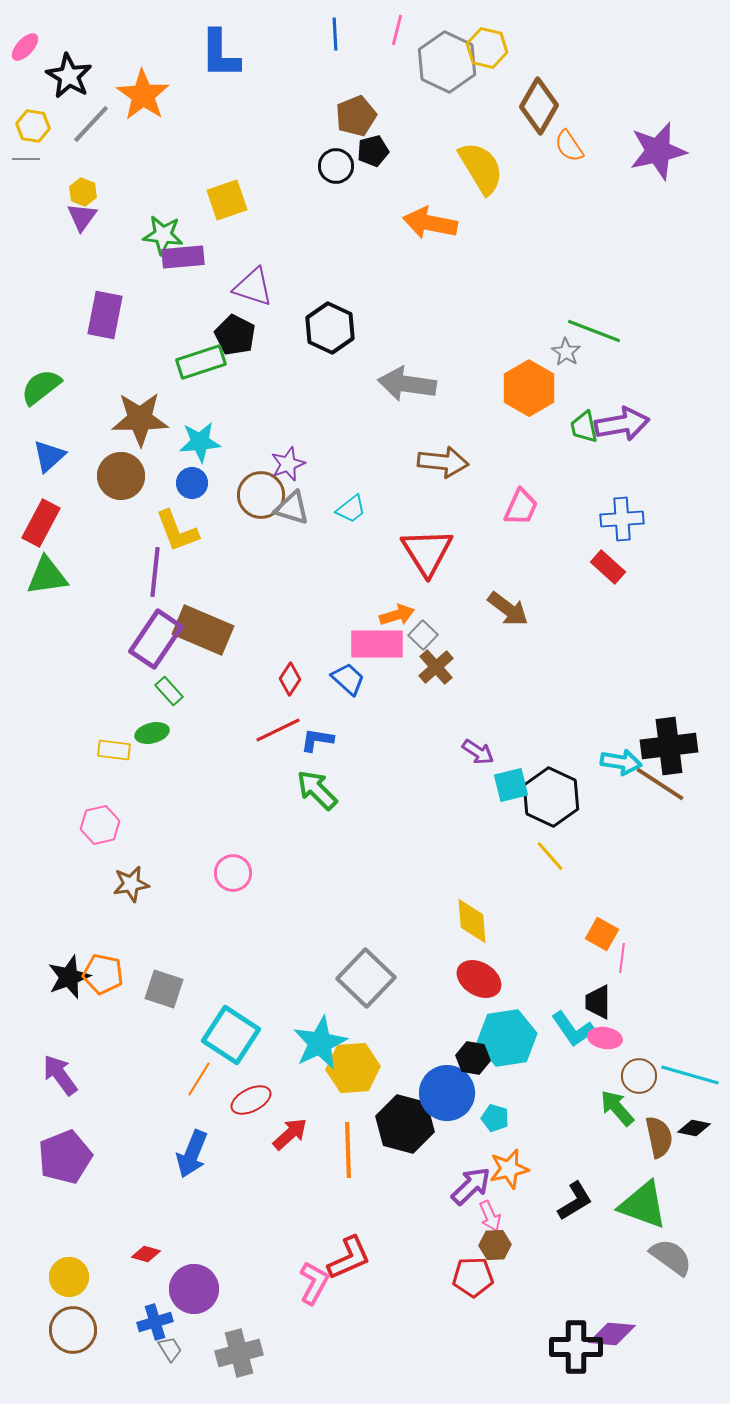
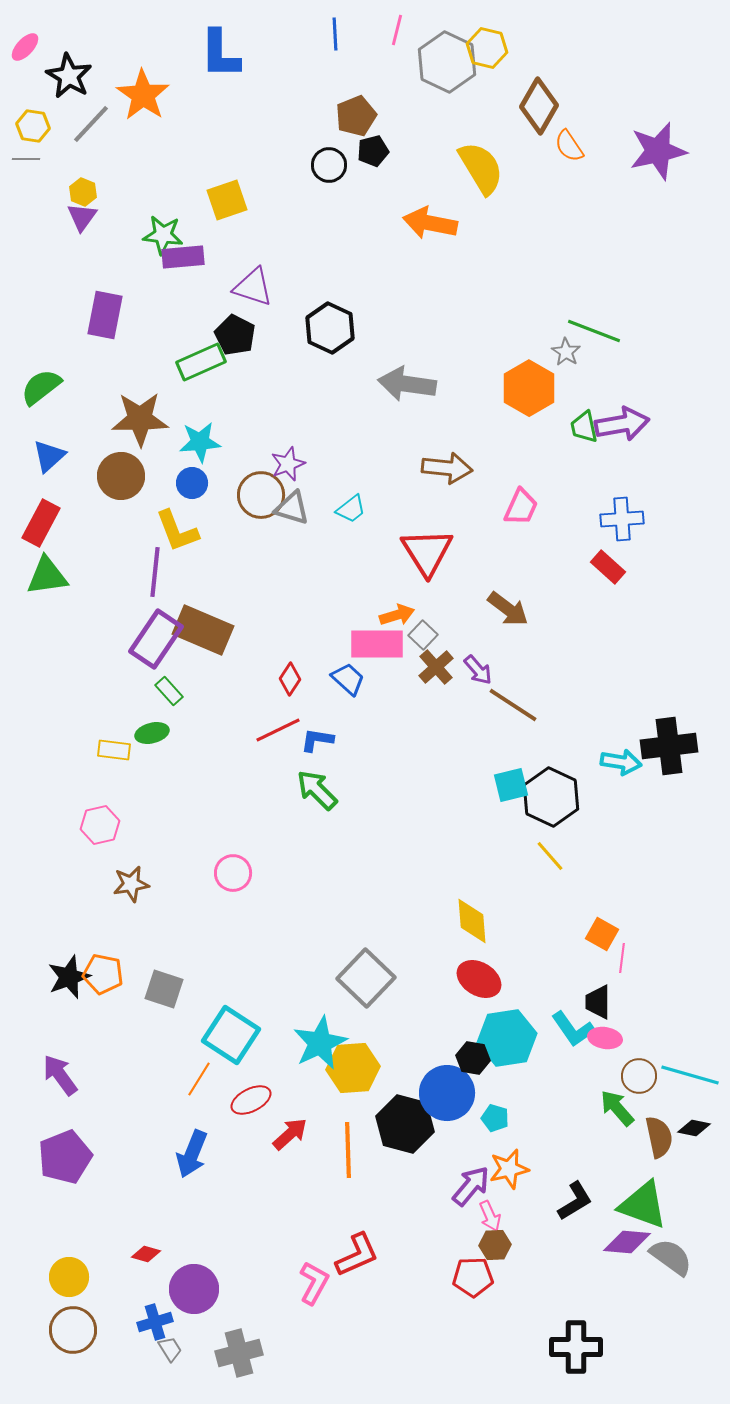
black circle at (336, 166): moved 7 px left, 1 px up
green rectangle at (201, 362): rotated 6 degrees counterclockwise
brown arrow at (443, 462): moved 4 px right, 6 px down
purple arrow at (478, 752): moved 82 px up; rotated 16 degrees clockwise
brown line at (660, 784): moved 147 px left, 79 px up
purple arrow at (471, 1186): rotated 6 degrees counterclockwise
red L-shape at (349, 1258): moved 8 px right, 3 px up
purple diamond at (612, 1334): moved 15 px right, 92 px up
